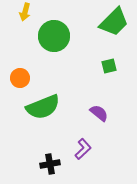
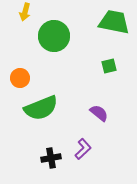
green trapezoid: rotated 124 degrees counterclockwise
green semicircle: moved 2 px left, 1 px down
black cross: moved 1 px right, 6 px up
